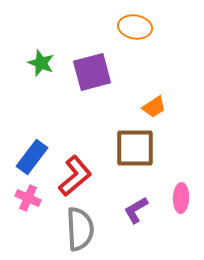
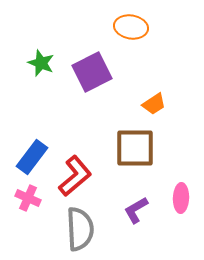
orange ellipse: moved 4 px left
purple square: rotated 12 degrees counterclockwise
orange trapezoid: moved 3 px up
